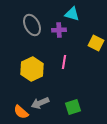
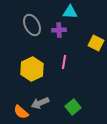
cyan triangle: moved 2 px left, 2 px up; rotated 14 degrees counterclockwise
green square: rotated 21 degrees counterclockwise
